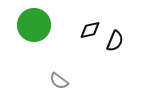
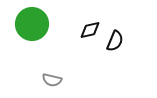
green circle: moved 2 px left, 1 px up
gray semicircle: moved 7 px left, 1 px up; rotated 24 degrees counterclockwise
